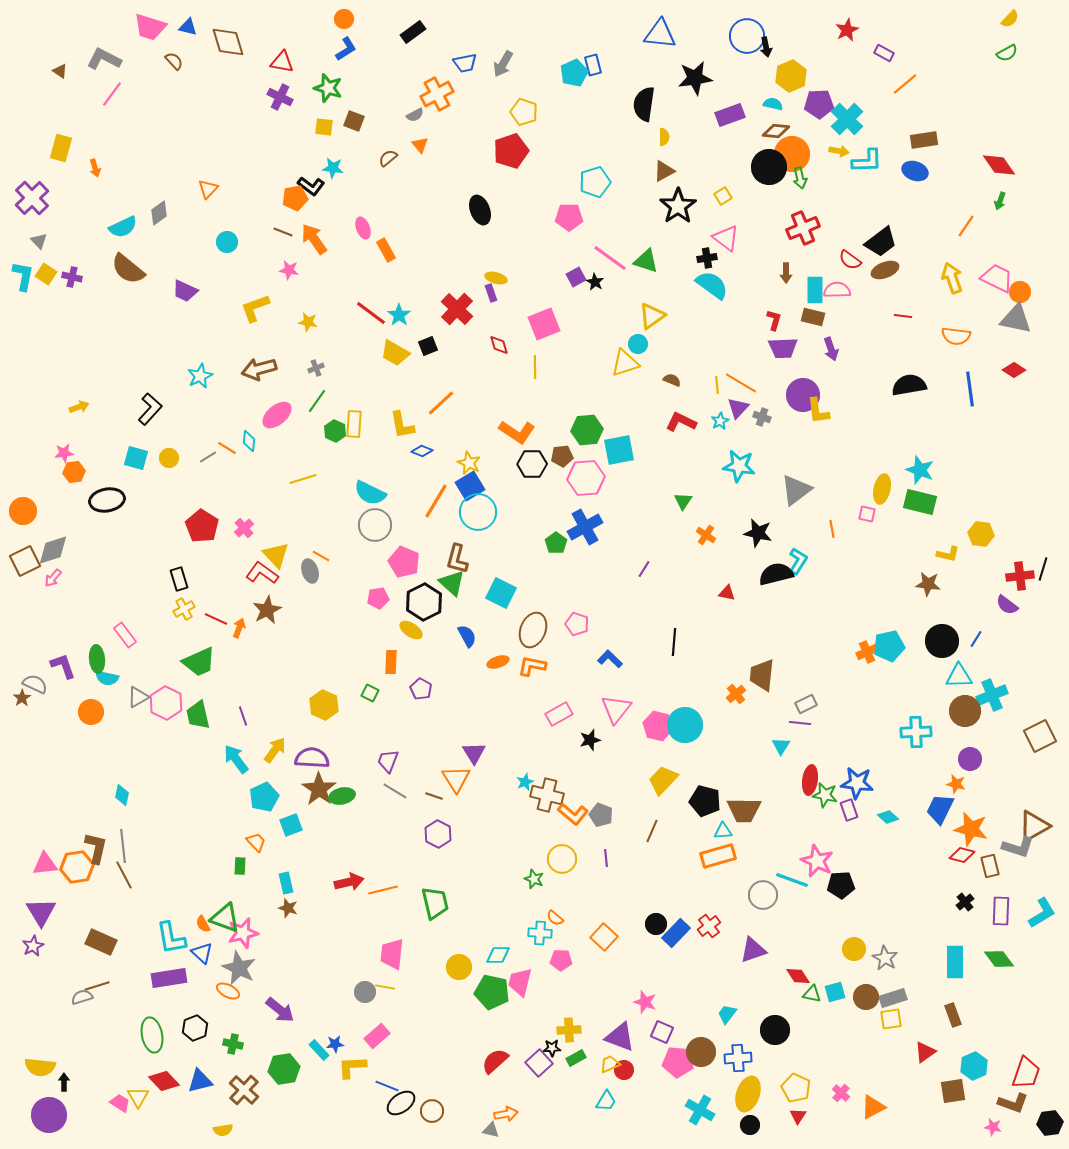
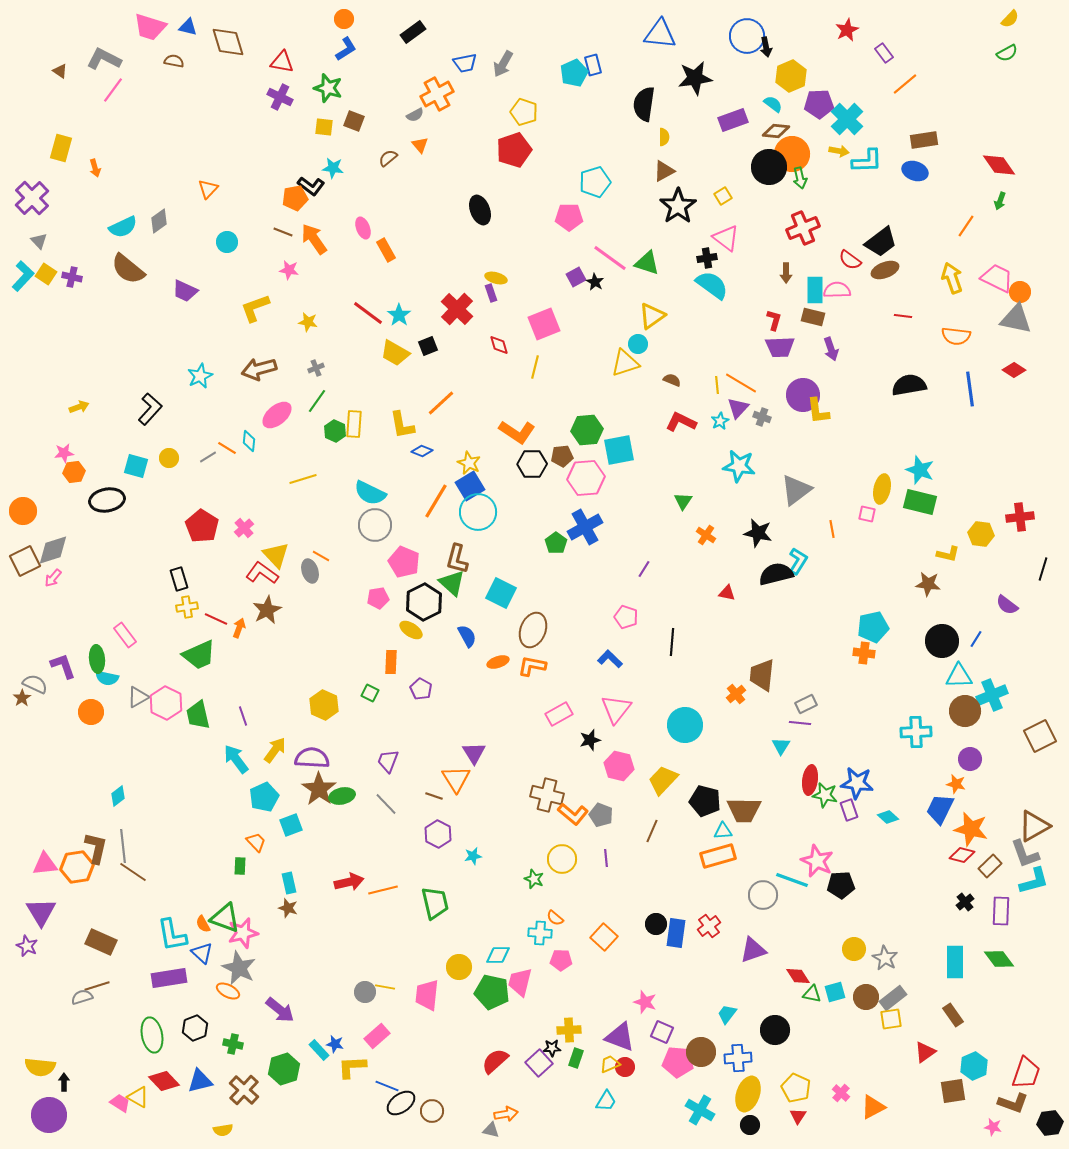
purple rectangle at (884, 53): rotated 24 degrees clockwise
brown semicircle at (174, 61): rotated 36 degrees counterclockwise
pink line at (112, 94): moved 1 px right, 4 px up
cyan semicircle at (773, 104): rotated 24 degrees clockwise
purple rectangle at (730, 115): moved 3 px right, 5 px down
red pentagon at (511, 151): moved 3 px right, 1 px up
gray diamond at (159, 213): moved 8 px down
green triangle at (646, 261): moved 1 px right, 2 px down
cyan L-shape at (23, 276): rotated 32 degrees clockwise
red line at (371, 313): moved 3 px left
purple trapezoid at (783, 348): moved 3 px left, 1 px up
yellow line at (535, 367): rotated 15 degrees clockwise
cyan square at (136, 458): moved 8 px down
red cross at (1020, 576): moved 59 px up
yellow cross at (184, 609): moved 3 px right, 2 px up; rotated 20 degrees clockwise
pink pentagon at (577, 624): moved 49 px right, 7 px up
black line at (674, 642): moved 2 px left
cyan pentagon at (889, 646): moved 16 px left, 19 px up
orange cross at (867, 652): moved 3 px left, 1 px down; rotated 30 degrees clockwise
green trapezoid at (199, 662): moved 7 px up
pink hexagon at (658, 726): moved 39 px left, 40 px down
cyan star at (525, 782): moved 52 px left, 74 px down; rotated 12 degrees clockwise
gray line at (395, 791): moved 9 px left, 13 px down; rotated 15 degrees clockwise
cyan diamond at (122, 795): moved 4 px left, 1 px down; rotated 40 degrees clockwise
gray L-shape at (1018, 847): moved 7 px right, 7 px down; rotated 52 degrees clockwise
brown rectangle at (990, 866): rotated 60 degrees clockwise
brown line at (124, 875): moved 9 px right, 3 px up; rotated 28 degrees counterclockwise
cyan rectangle at (286, 883): moved 3 px right
cyan L-shape at (1042, 913): moved 8 px left, 32 px up; rotated 16 degrees clockwise
blue rectangle at (676, 933): rotated 36 degrees counterclockwise
cyan L-shape at (171, 938): moved 1 px right, 3 px up
purple star at (33, 946): moved 6 px left; rotated 20 degrees counterclockwise
pink trapezoid at (392, 954): moved 35 px right, 41 px down
gray rectangle at (893, 998): rotated 20 degrees counterclockwise
brown rectangle at (953, 1015): rotated 15 degrees counterclockwise
blue star at (335, 1044): rotated 18 degrees clockwise
green rectangle at (576, 1058): rotated 42 degrees counterclockwise
green hexagon at (284, 1069): rotated 8 degrees counterclockwise
red circle at (624, 1070): moved 1 px right, 3 px up
yellow triangle at (138, 1097): rotated 30 degrees counterclockwise
